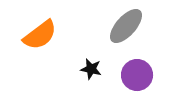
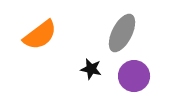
gray ellipse: moved 4 px left, 7 px down; rotated 15 degrees counterclockwise
purple circle: moved 3 px left, 1 px down
